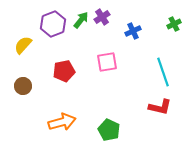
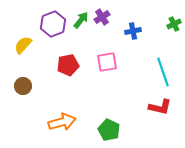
blue cross: rotated 14 degrees clockwise
red pentagon: moved 4 px right, 6 px up
